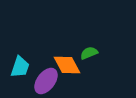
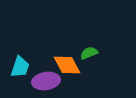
purple ellipse: rotated 44 degrees clockwise
